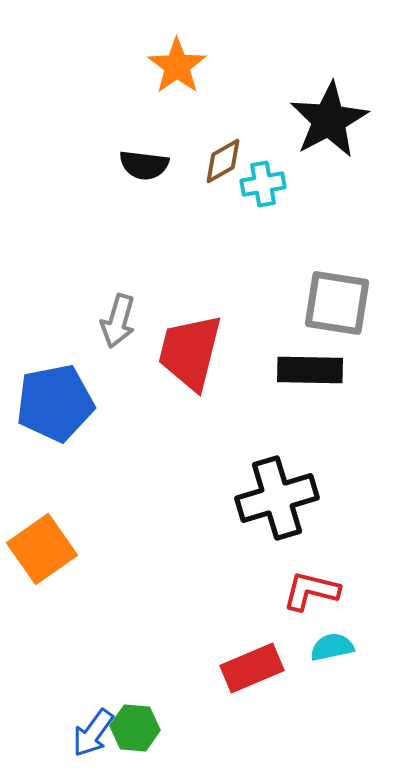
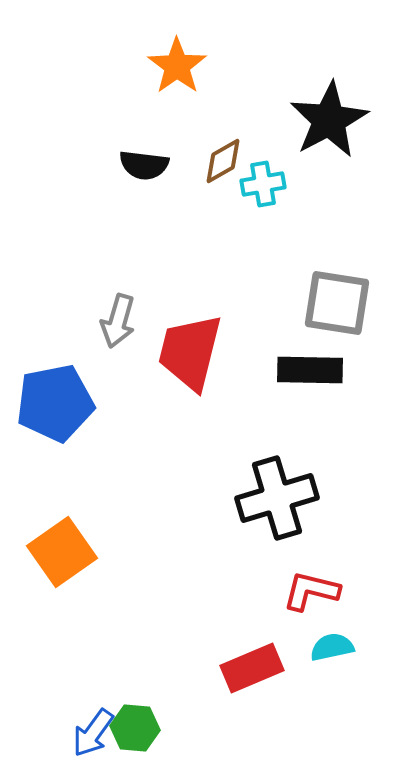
orange square: moved 20 px right, 3 px down
